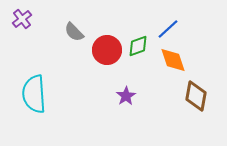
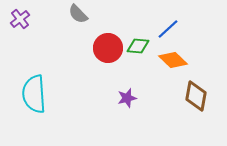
purple cross: moved 2 px left
gray semicircle: moved 4 px right, 18 px up
green diamond: rotated 25 degrees clockwise
red circle: moved 1 px right, 2 px up
orange diamond: rotated 28 degrees counterclockwise
purple star: moved 1 px right, 2 px down; rotated 18 degrees clockwise
